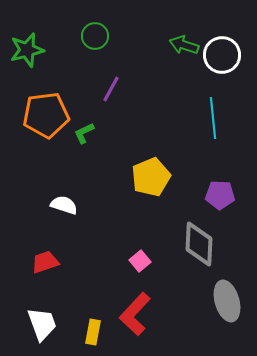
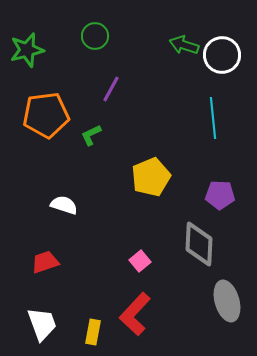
green L-shape: moved 7 px right, 2 px down
